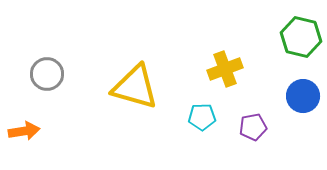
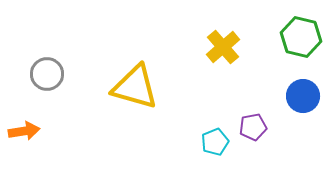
yellow cross: moved 2 px left, 22 px up; rotated 20 degrees counterclockwise
cyan pentagon: moved 13 px right, 25 px down; rotated 20 degrees counterclockwise
